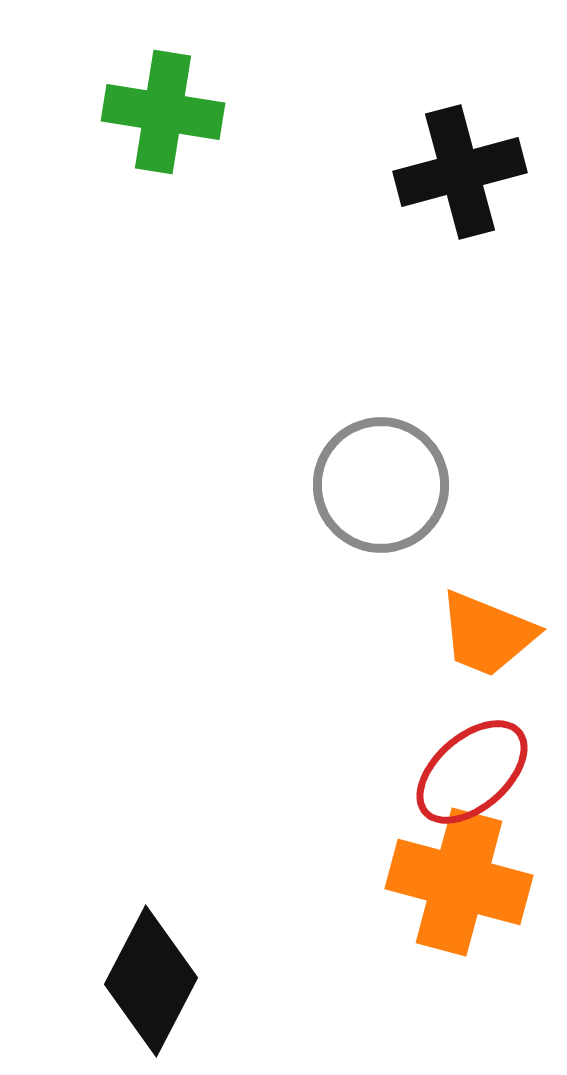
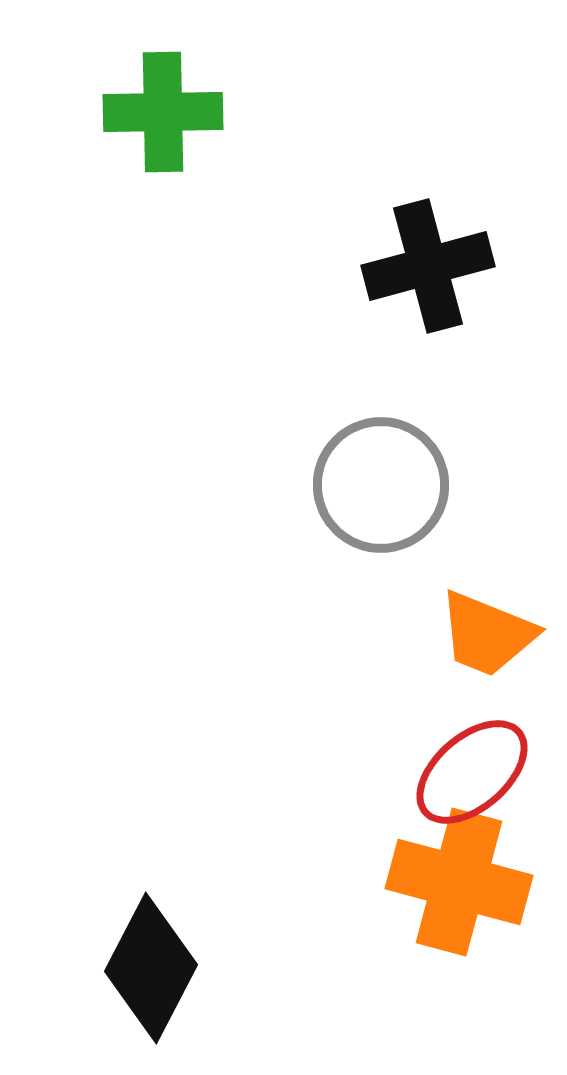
green cross: rotated 10 degrees counterclockwise
black cross: moved 32 px left, 94 px down
black diamond: moved 13 px up
